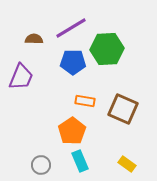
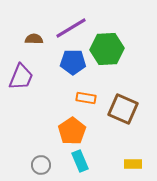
orange rectangle: moved 1 px right, 3 px up
yellow rectangle: moved 6 px right; rotated 36 degrees counterclockwise
